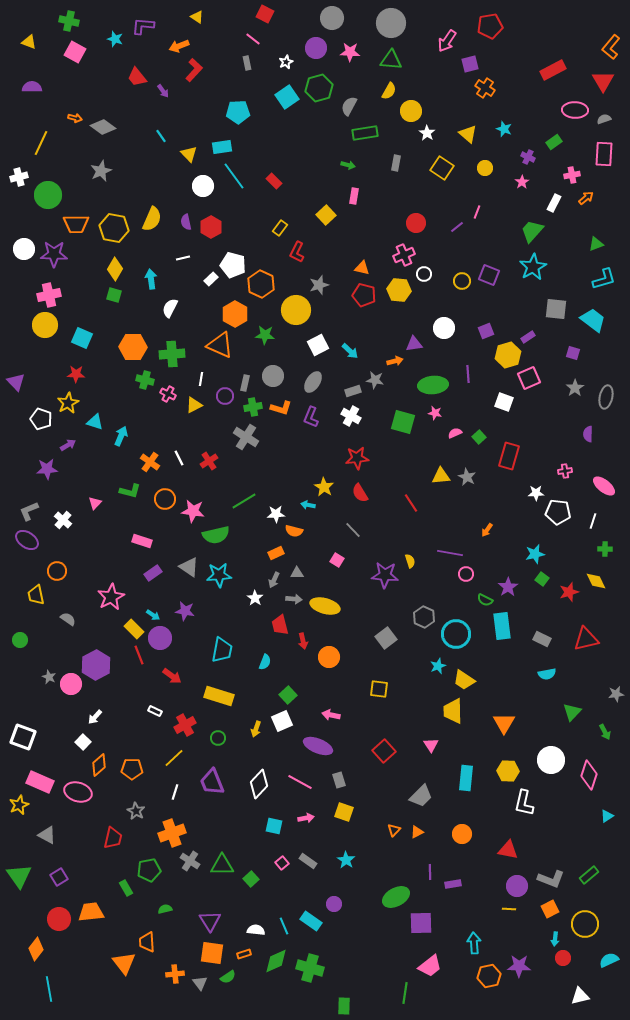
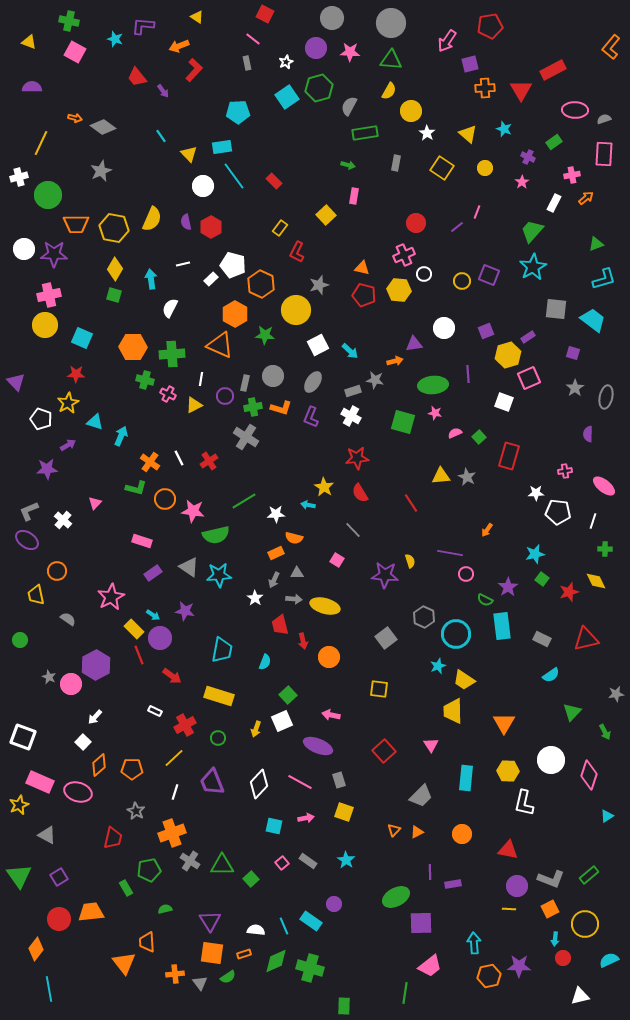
red triangle at (603, 81): moved 82 px left, 9 px down
orange cross at (485, 88): rotated 36 degrees counterclockwise
white line at (183, 258): moved 6 px down
green L-shape at (130, 491): moved 6 px right, 3 px up
orange semicircle at (294, 531): moved 7 px down
cyan semicircle at (547, 674): moved 4 px right, 1 px down; rotated 24 degrees counterclockwise
